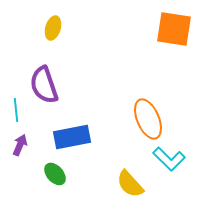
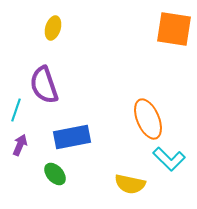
cyan line: rotated 25 degrees clockwise
yellow semicircle: rotated 36 degrees counterclockwise
